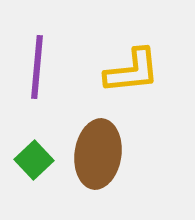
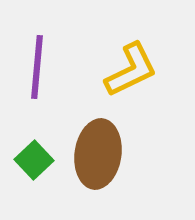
yellow L-shape: moved 1 px left, 1 px up; rotated 20 degrees counterclockwise
